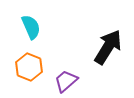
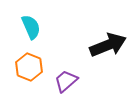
black arrow: moved 2 px up; rotated 36 degrees clockwise
